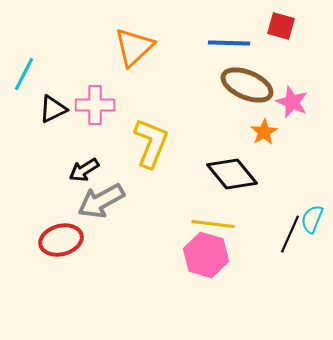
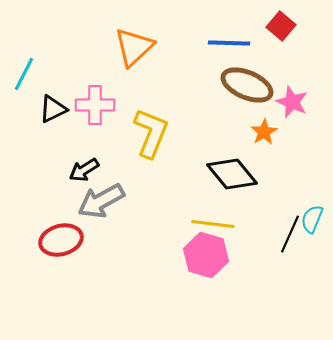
red square: rotated 24 degrees clockwise
yellow L-shape: moved 10 px up
